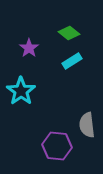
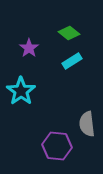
gray semicircle: moved 1 px up
